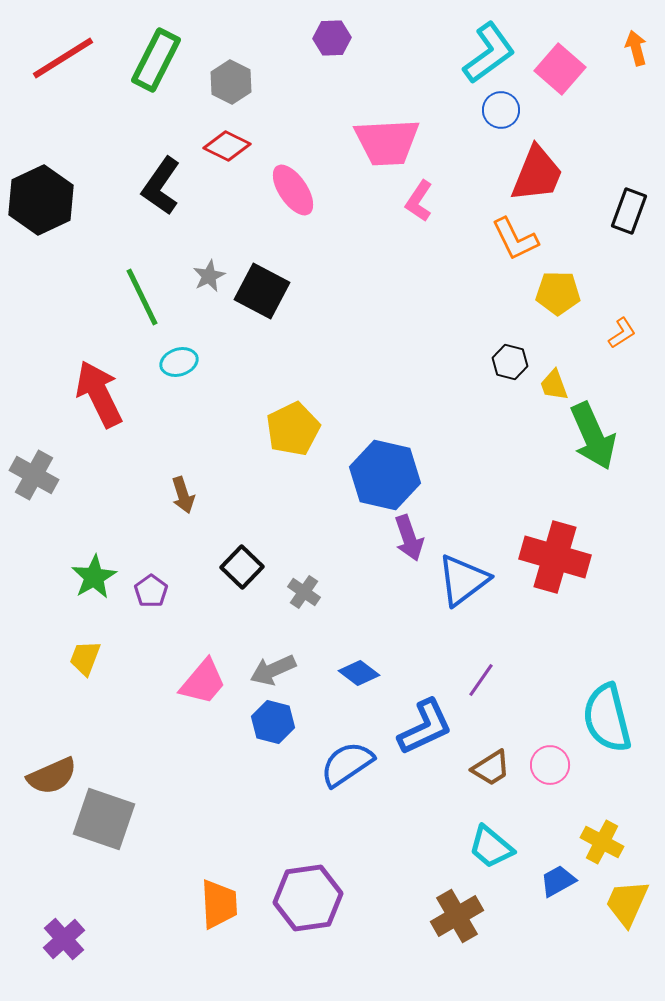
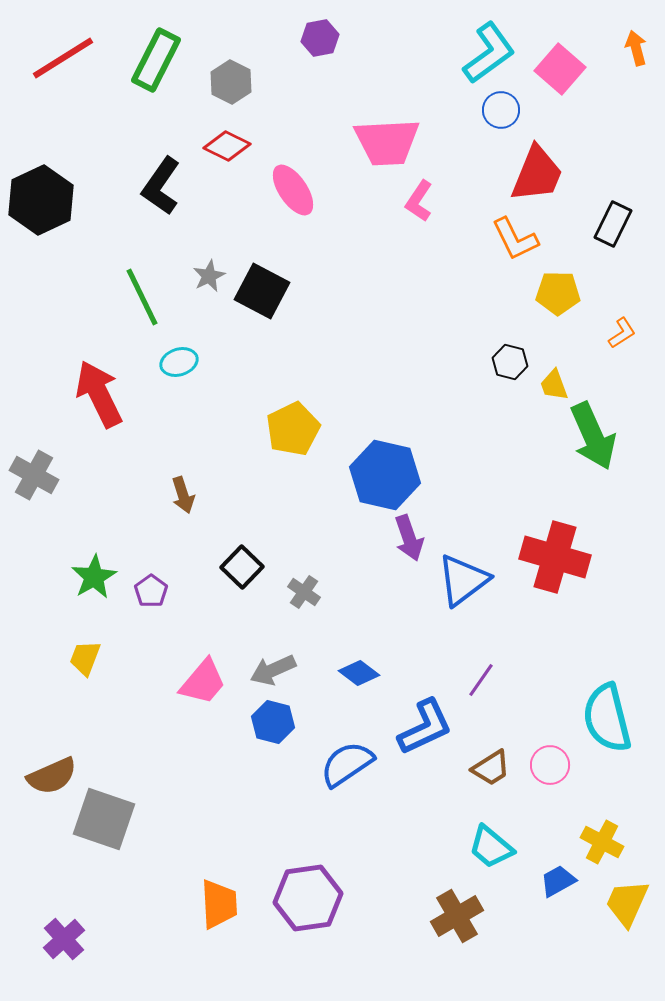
purple hexagon at (332, 38): moved 12 px left; rotated 9 degrees counterclockwise
black rectangle at (629, 211): moved 16 px left, 13 px down; rotated 6 degrees clockwise
